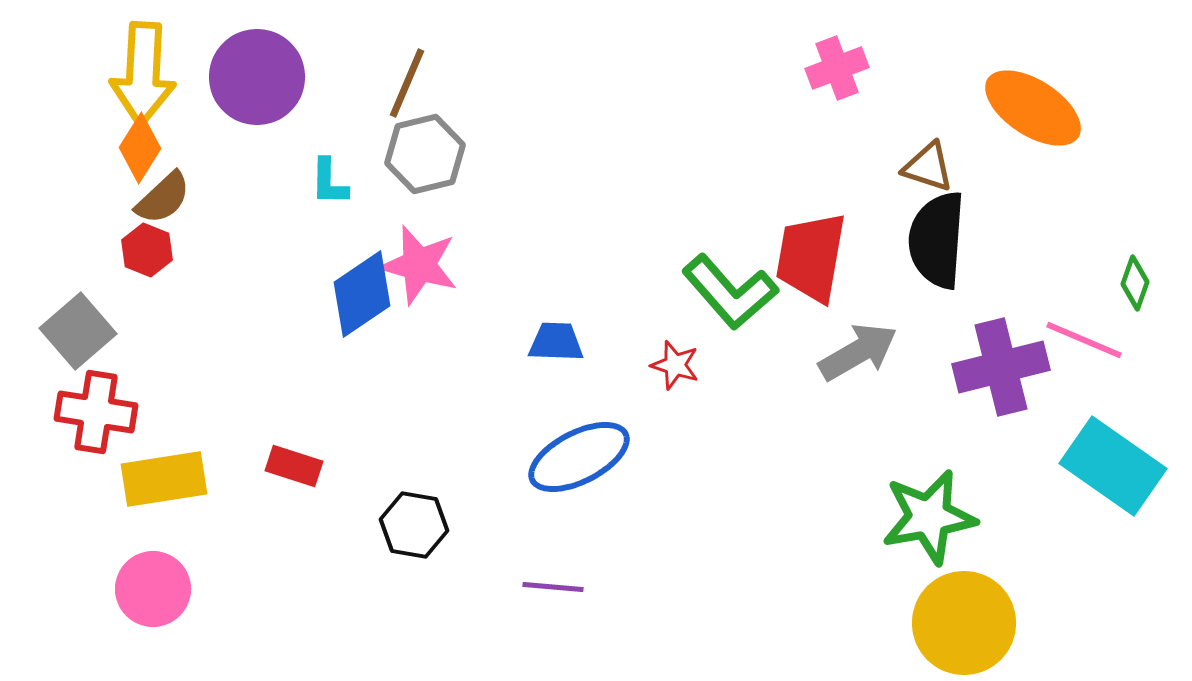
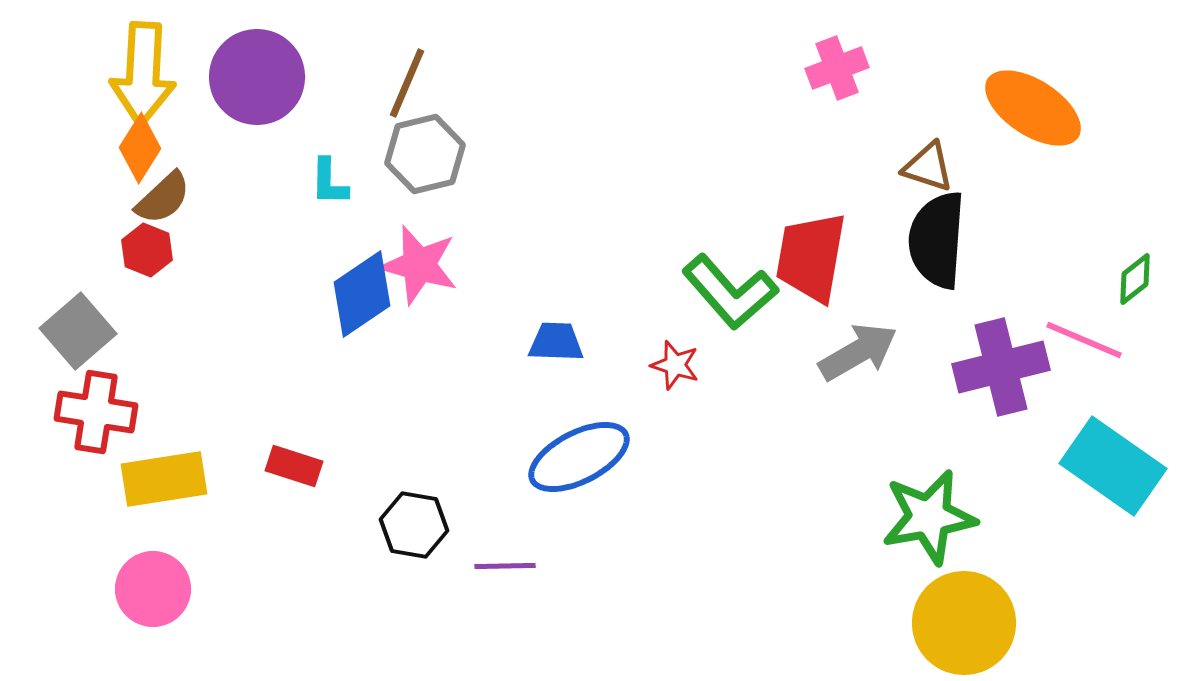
green diamond: moved 4 px up; rotated 32 degrees clockwise
purple line: moved 48 px left, 21 px up; rotated 6 degrees counterclockwise
